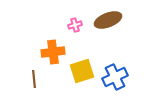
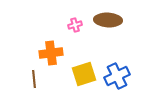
brown ellipse: rotated 24 degrees clockwise
orange cross: moved 2 px left, 1 px down
yellow square: moved 2 px right, 3 px down
blue cross: moved 2 px right, 1 px up
